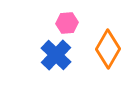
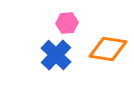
orange diamond: rotated 69 degrees clockwise
